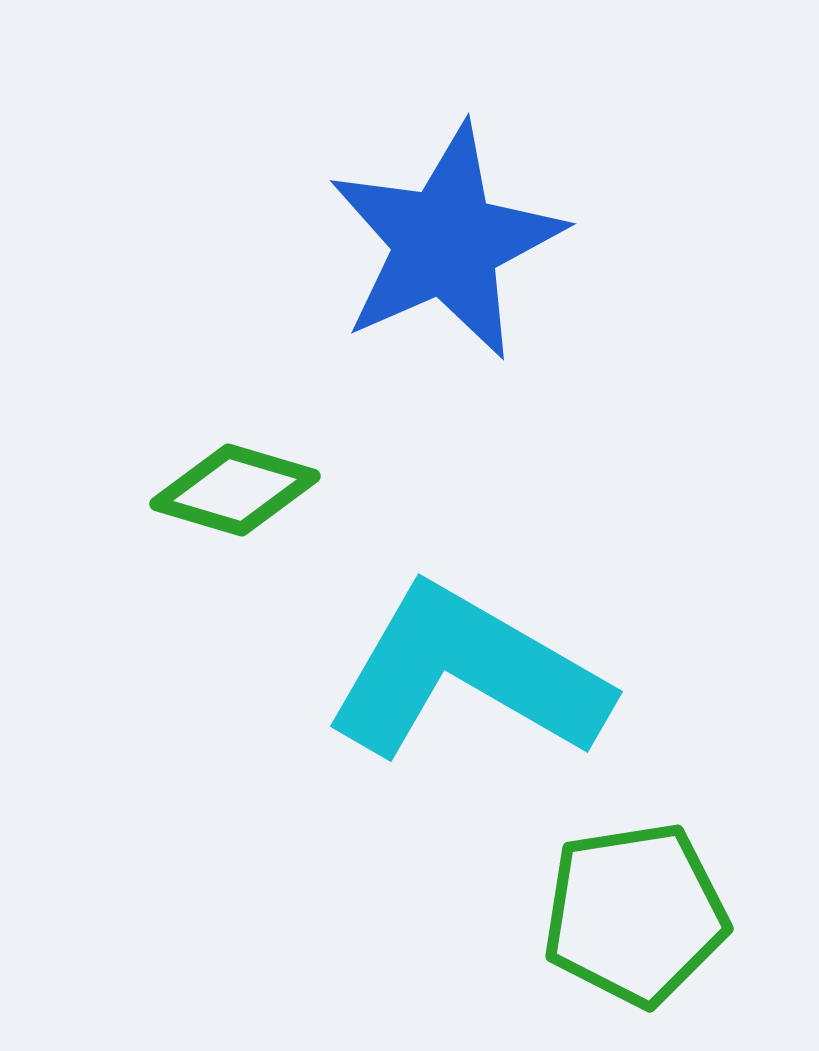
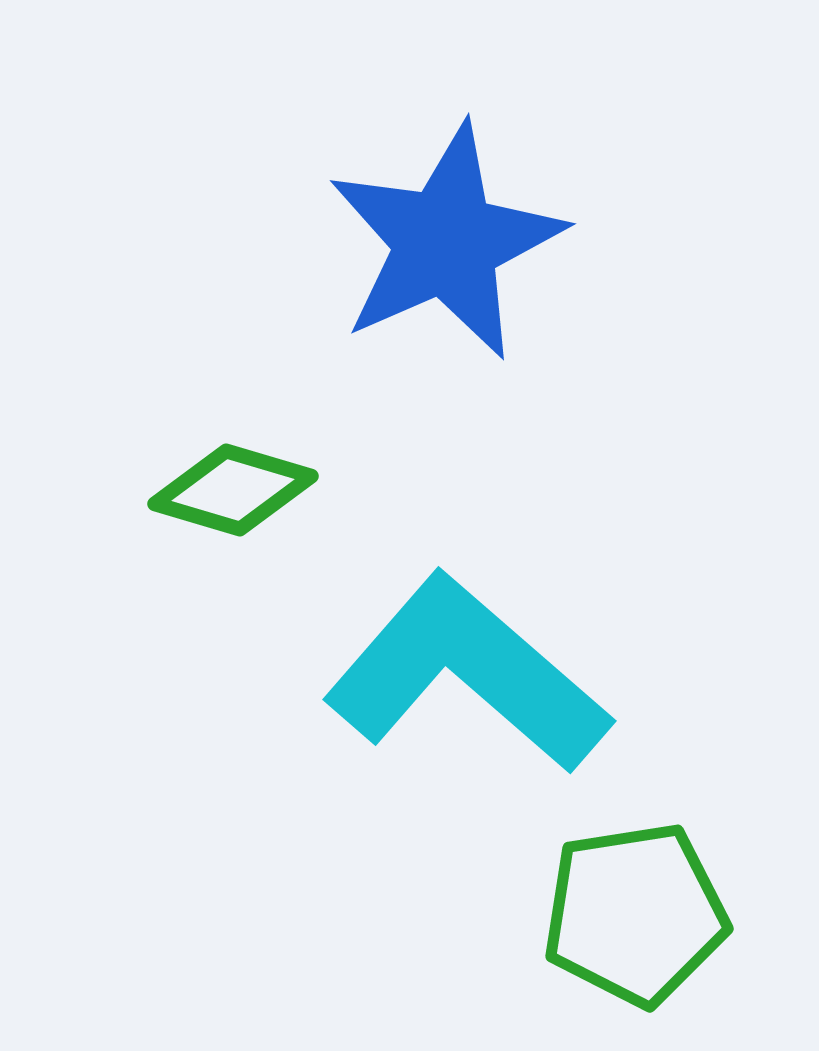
green diamond: moved 2 px left
cyan L-shape: rotated 11 degrees clockwise
